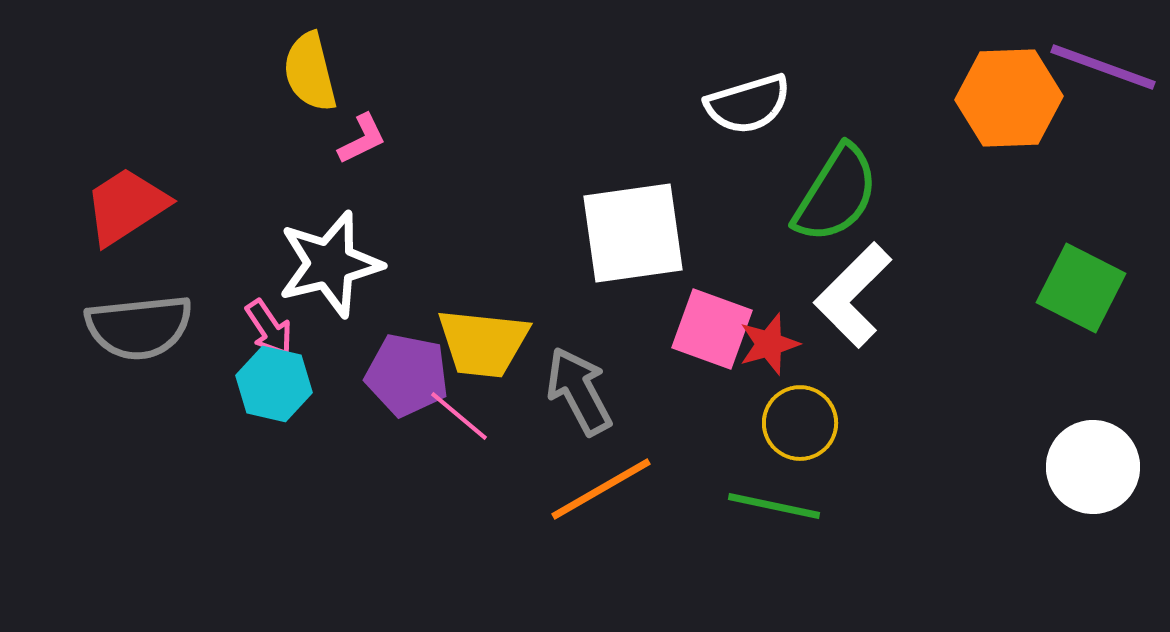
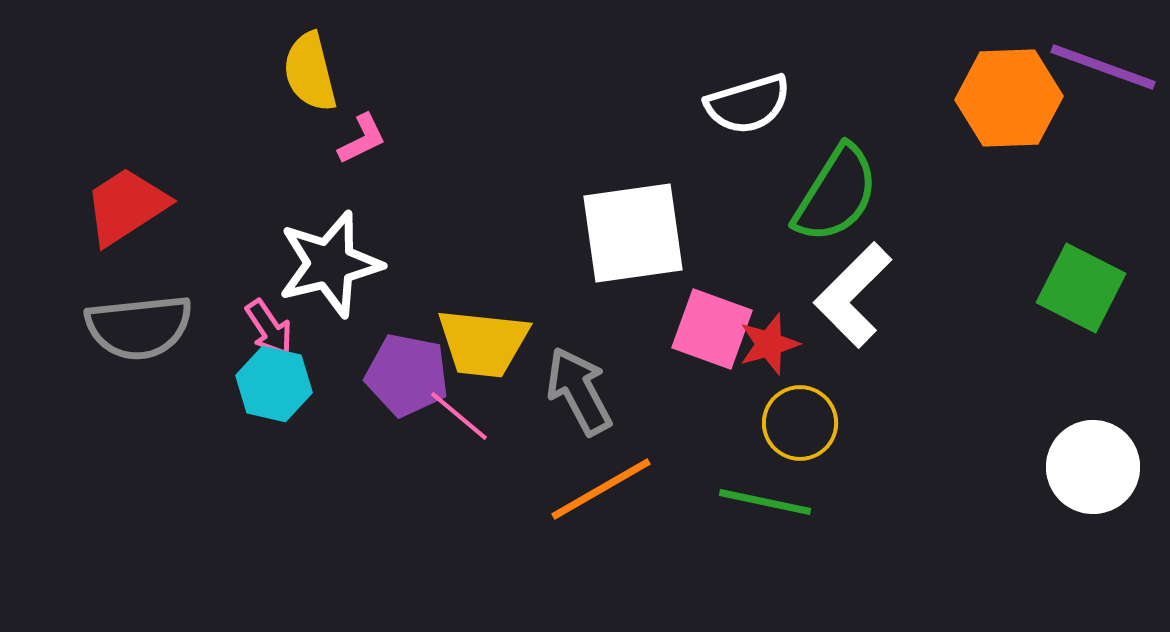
green line: moved 9 px left, 4 px up
